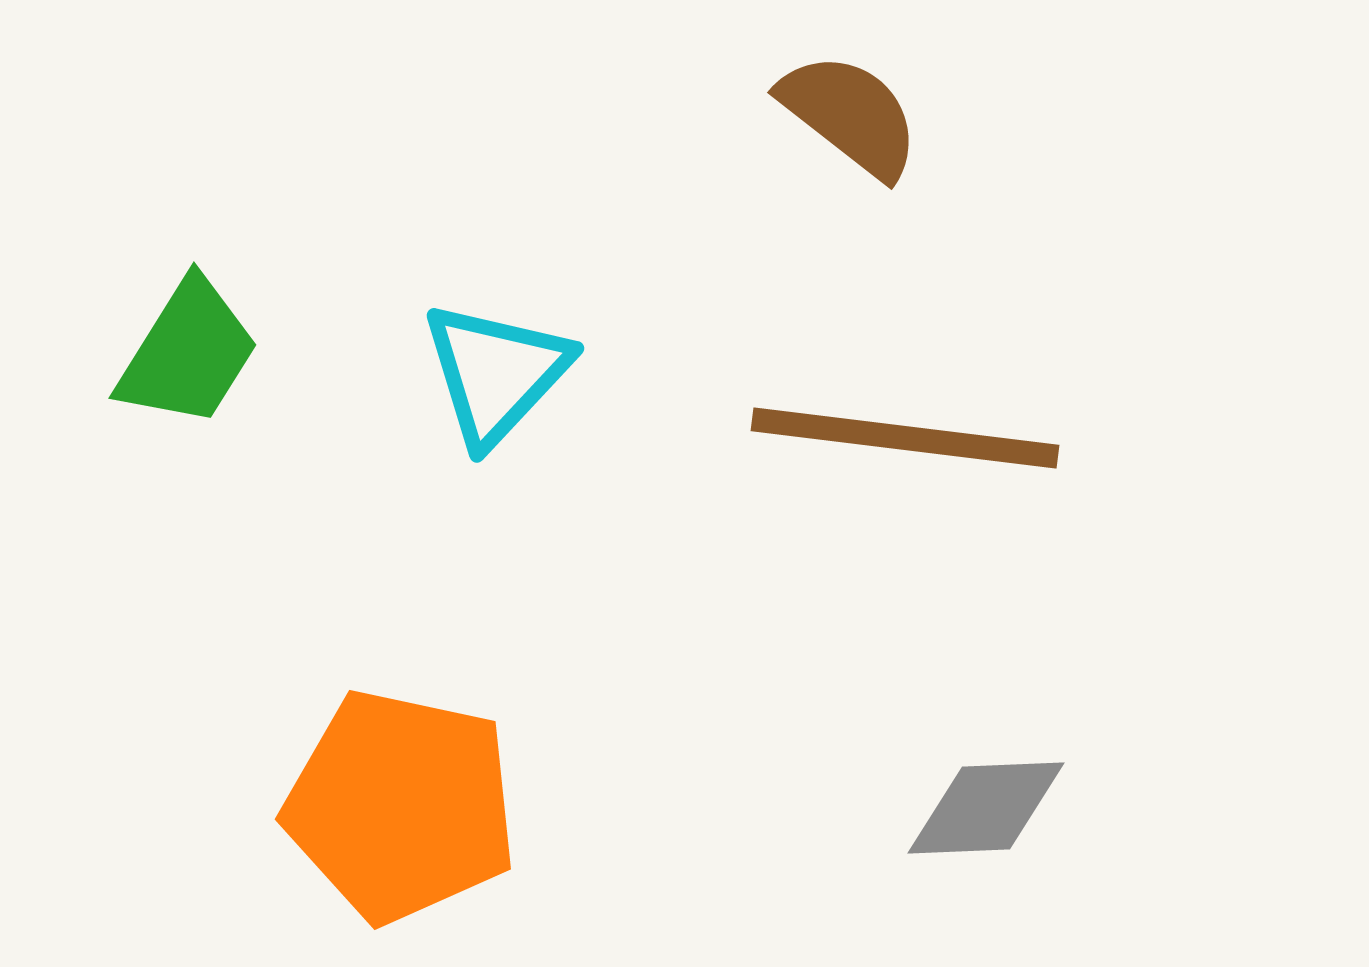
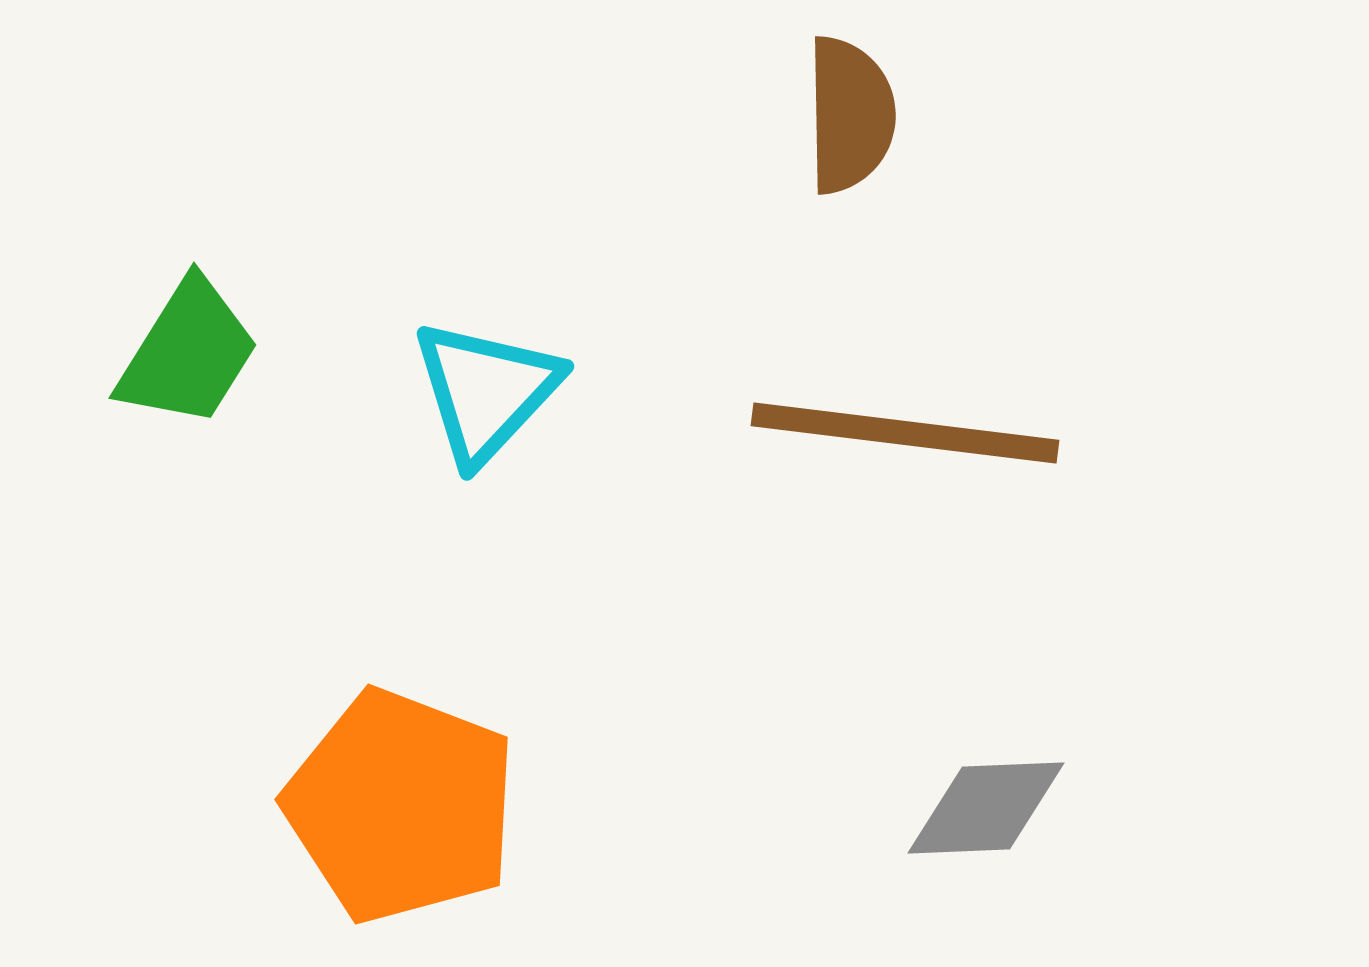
brown semicircle: rotated 51 degrees clockwise
cyan triangle: moved 10 px left, 18 px down
brown line: moved 5 px up
orange pentagon: rotated 9 degrees clockwise
